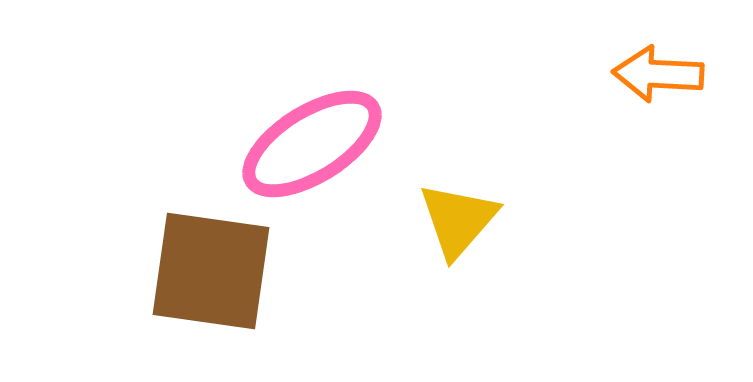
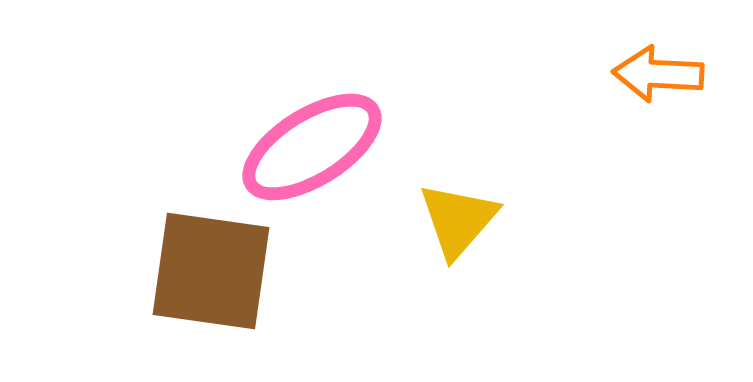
pink ellipse: moved 3 px down
